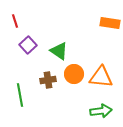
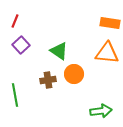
red line: rotated 40 degrees clockwise
purple square: moved 7 px left
orange triangle: moved 6 px right, 24 px up
green line: moved 5 px left
